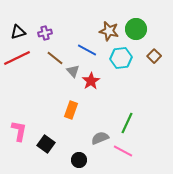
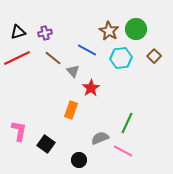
brown star: rotated 18 degrees clockwise
brown line: moved 2 px left
red star: moved 7 px down
